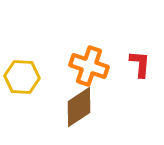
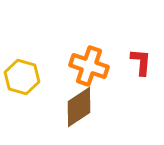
red L-shape: moved 1 px right, 2 px up
yellow hexagon: rotated 12 degrees clockwise
